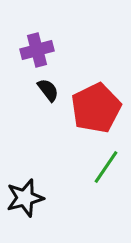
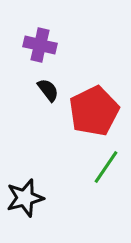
purple cross: moved 3 px right, 5 px up; rotated 28 degrees clockwise
red pentagon: moved 2 px left, 3 px down
